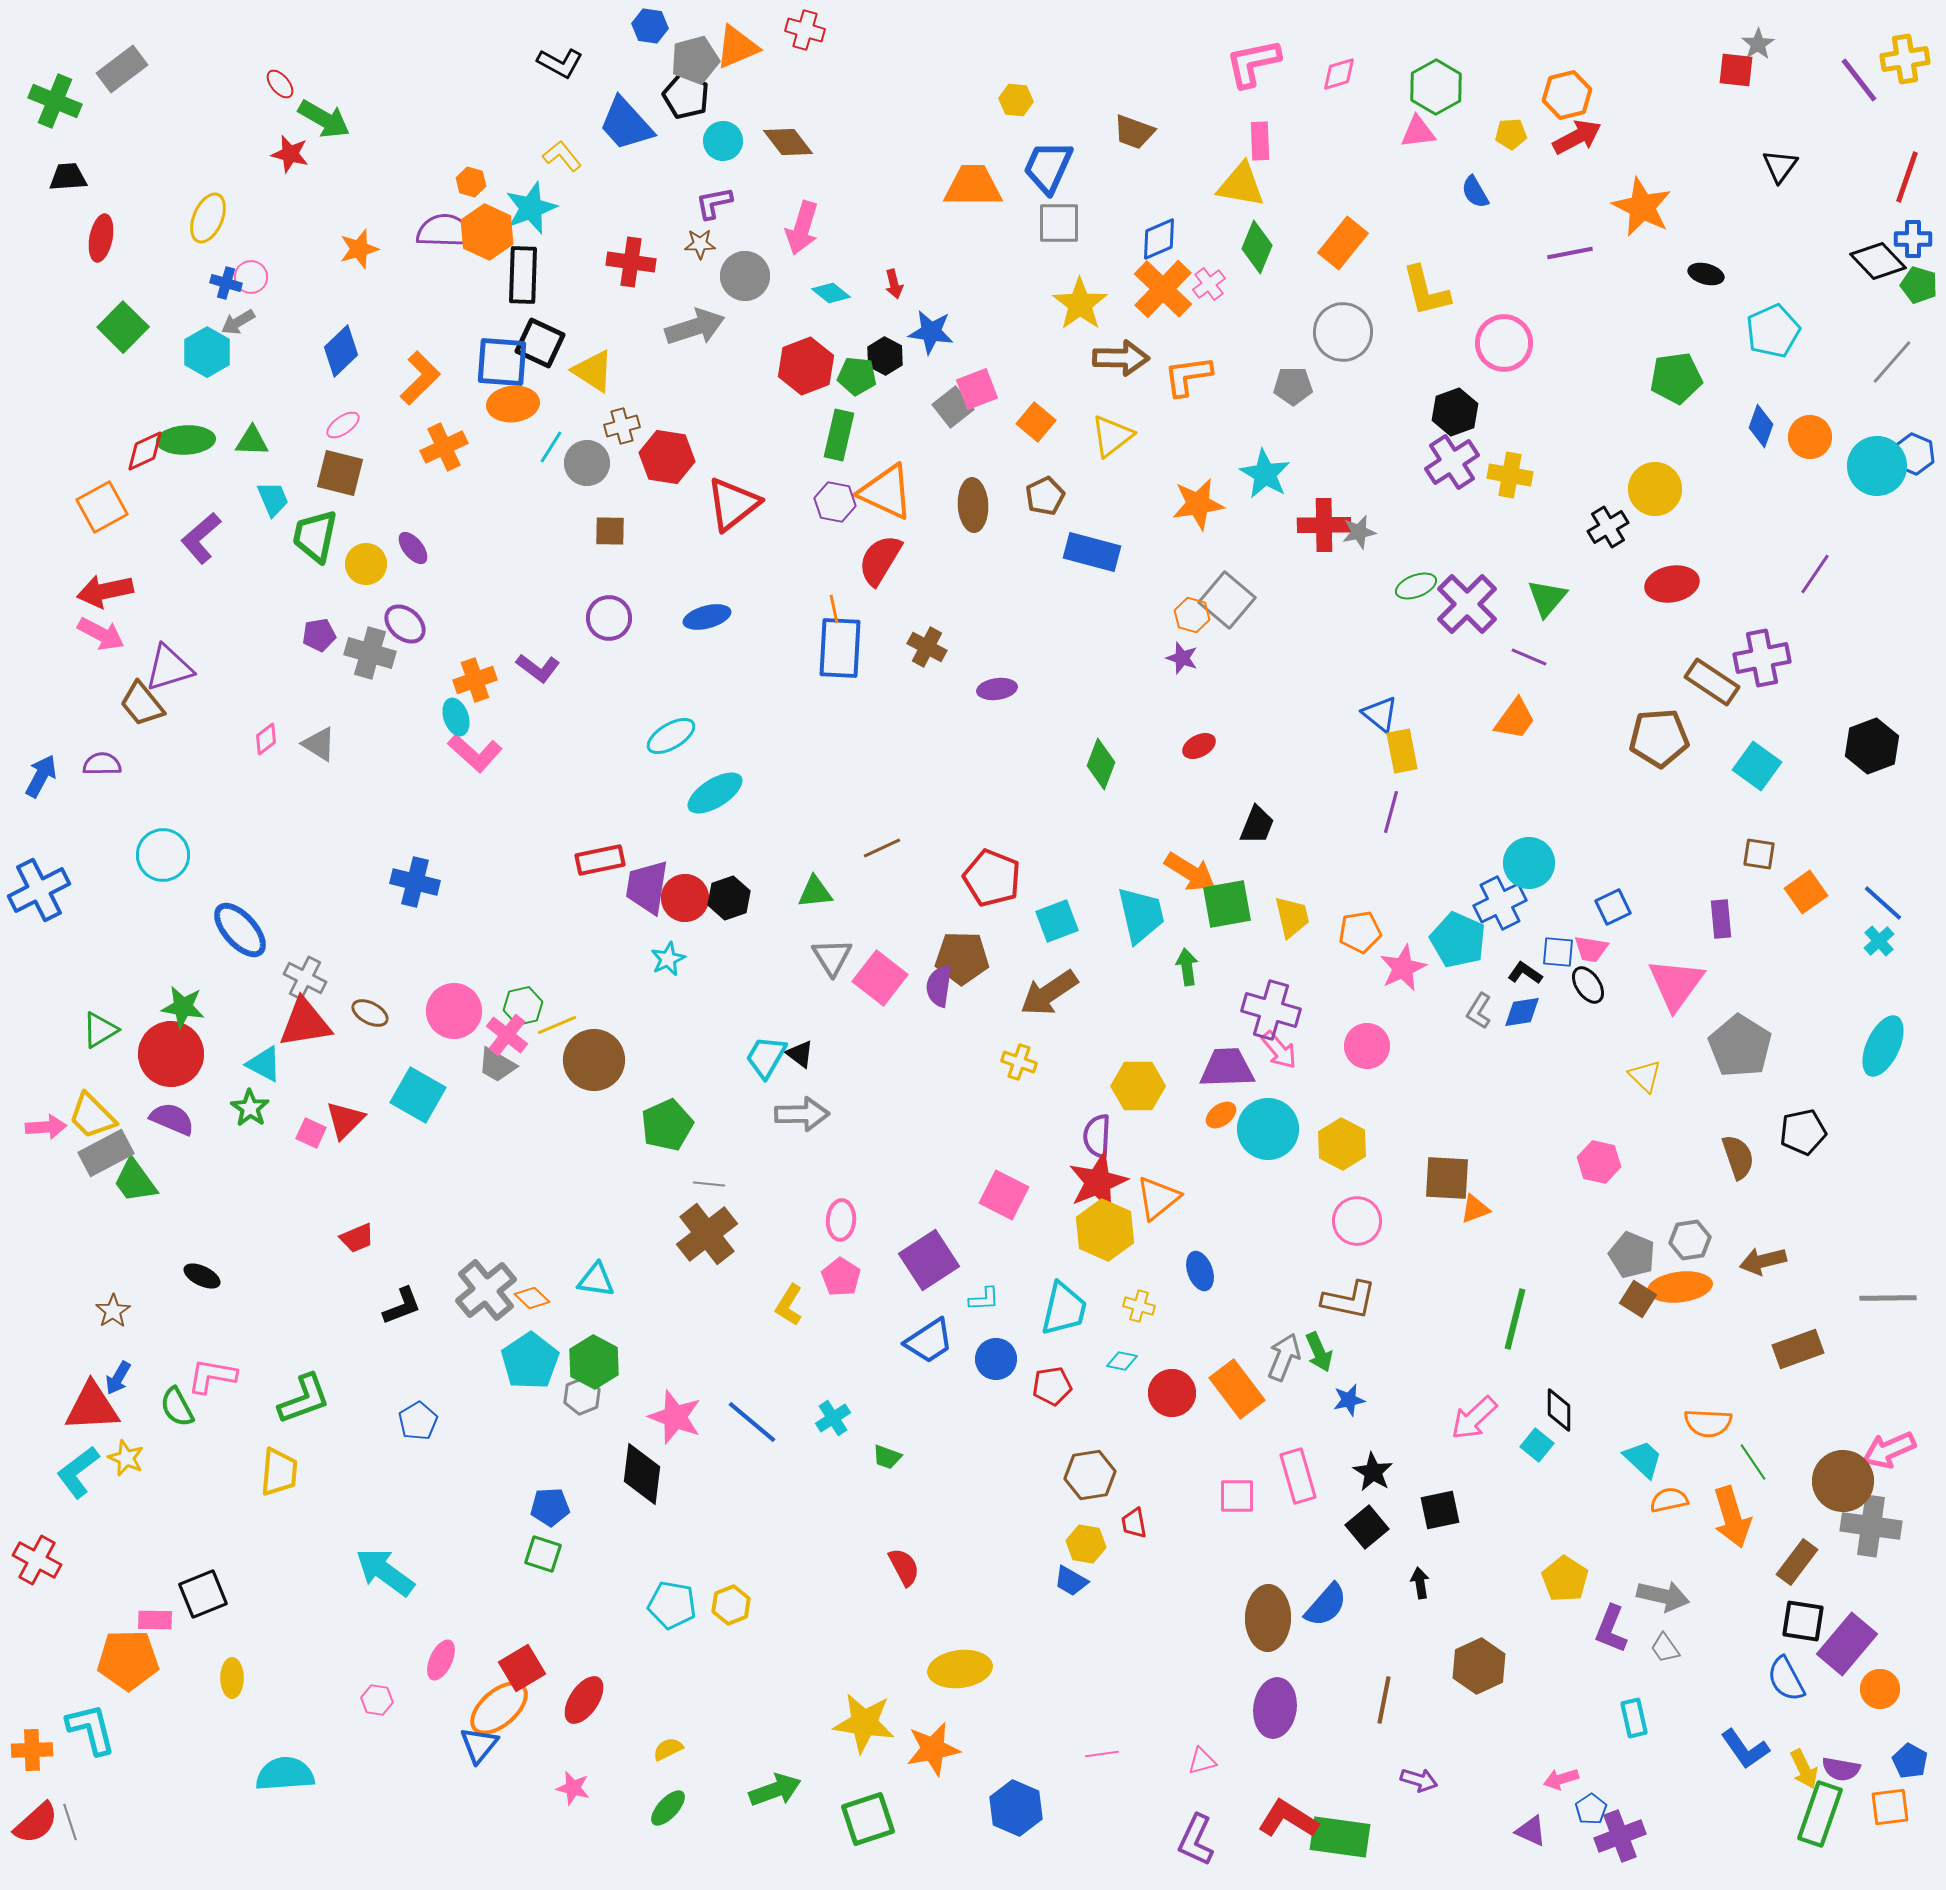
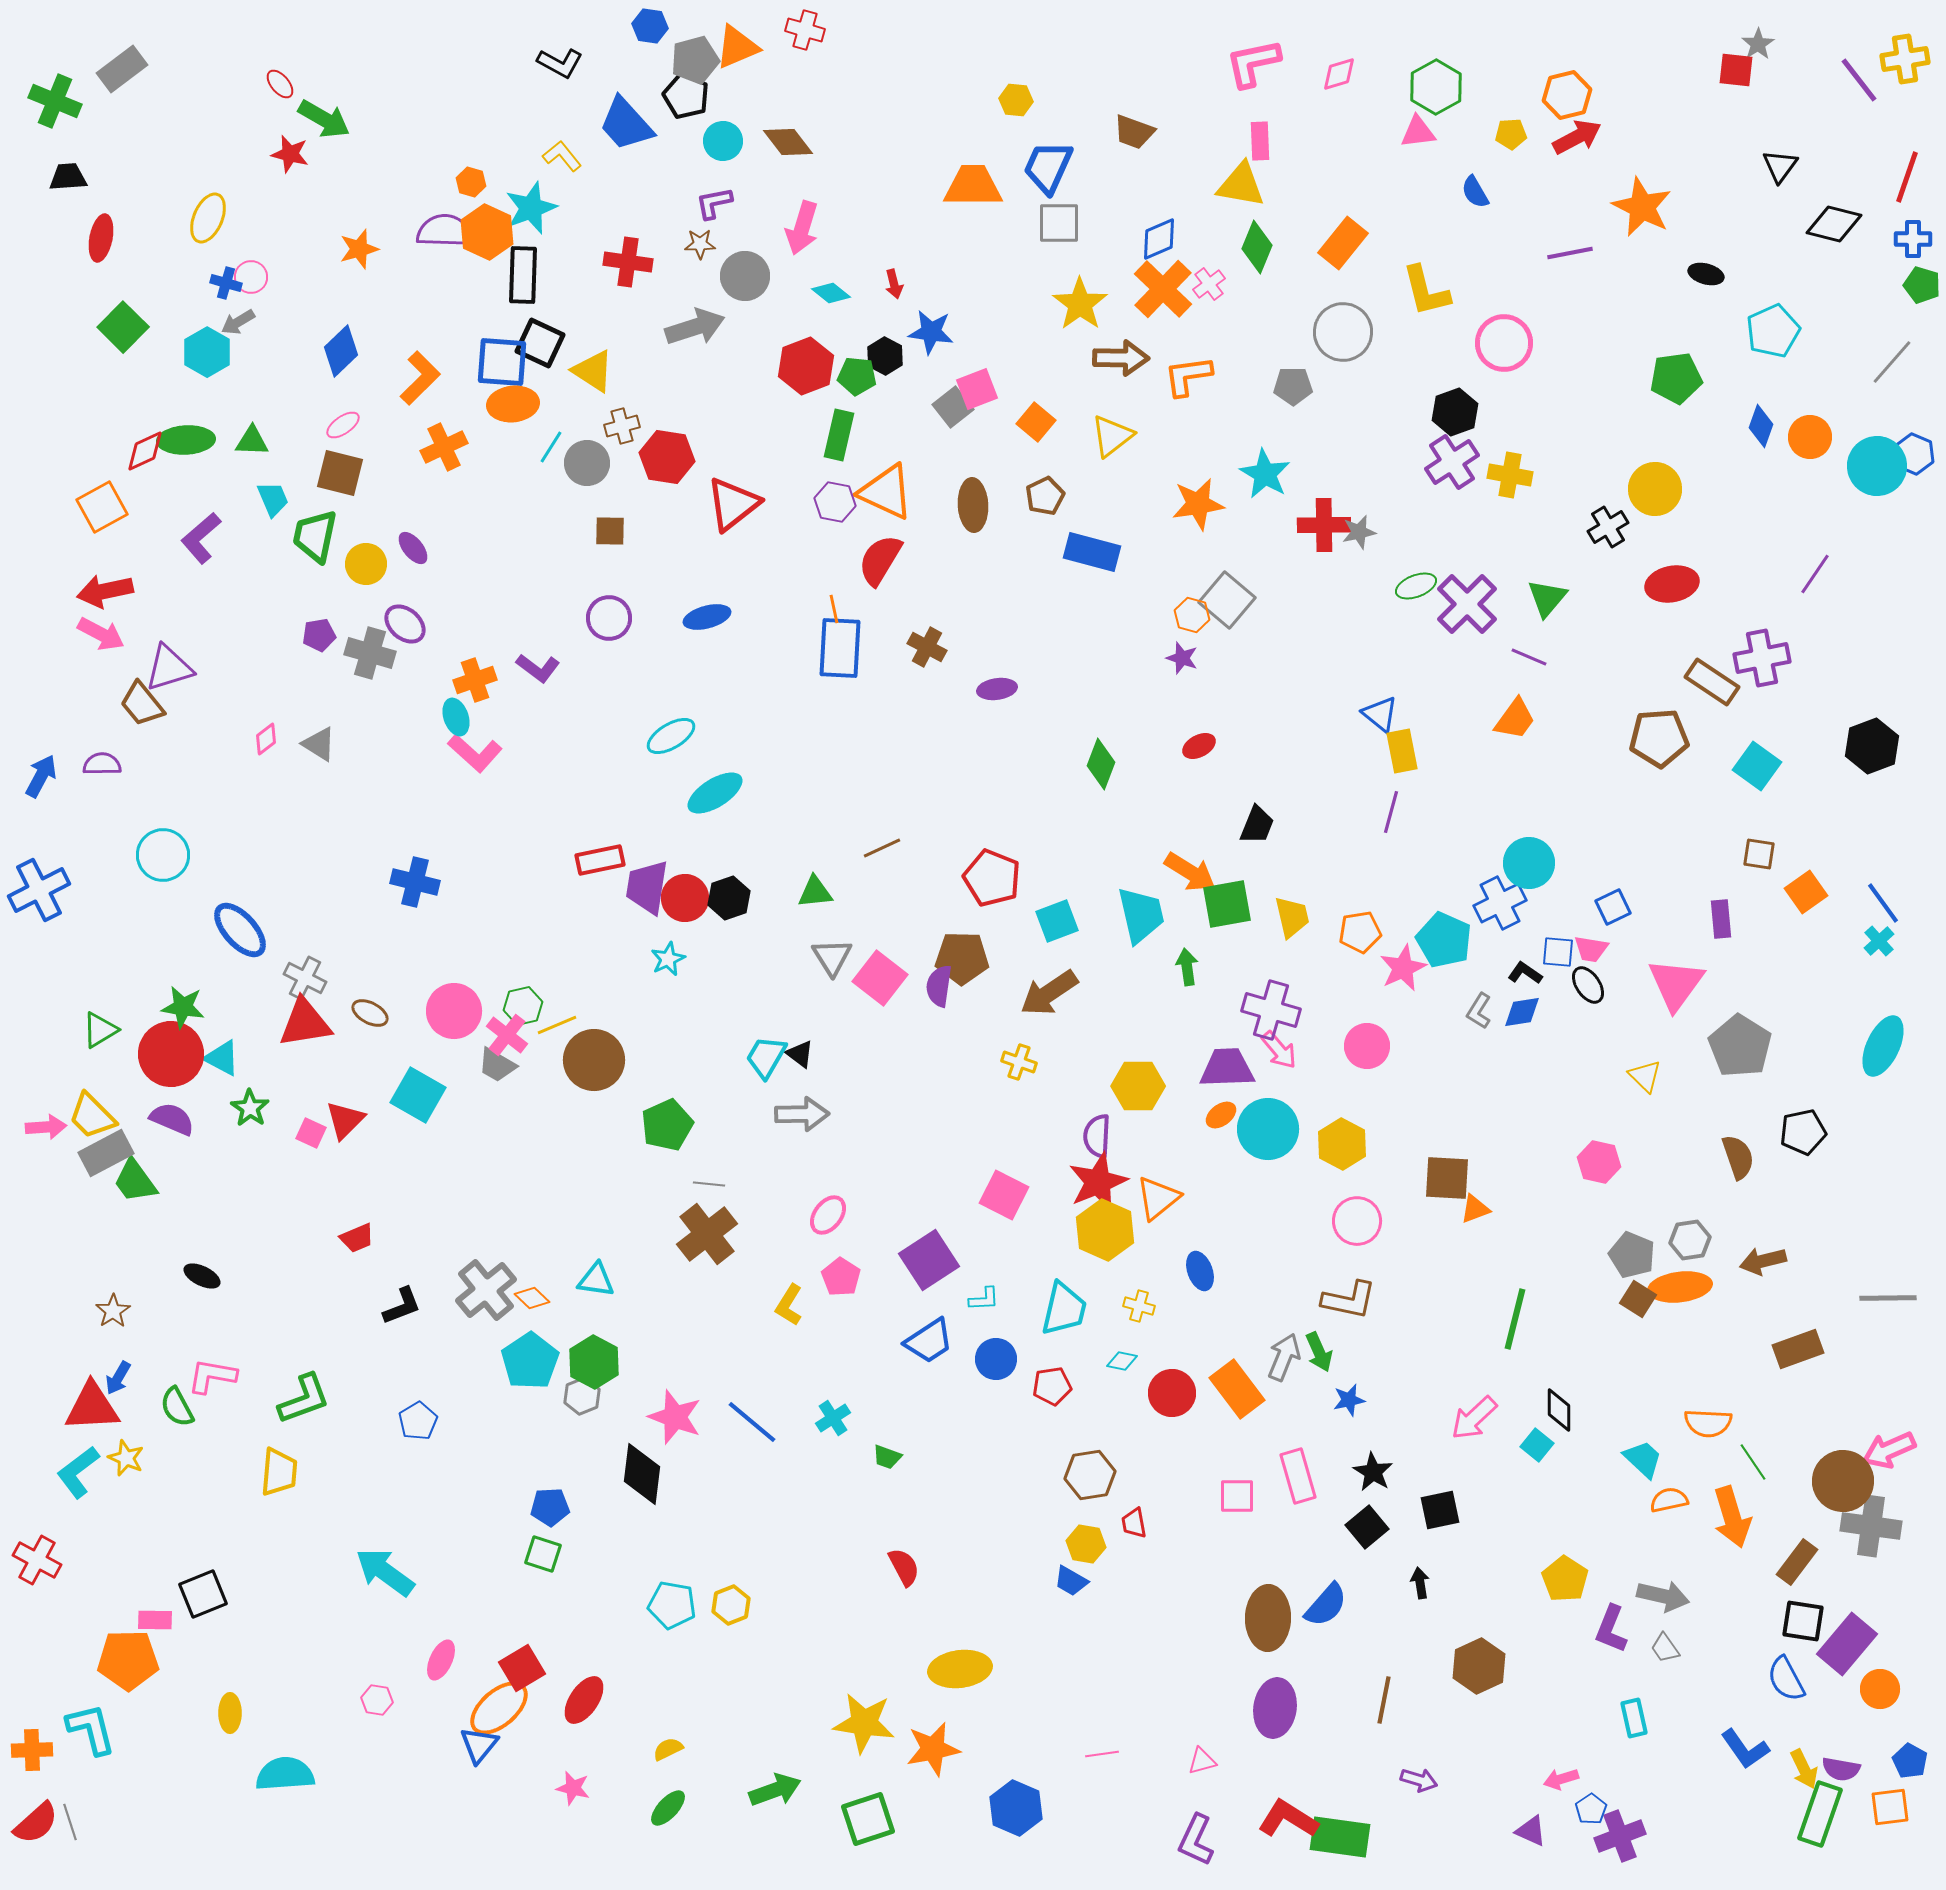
black diamond at (1878, 261): moved 44 px left, 37 px up; rotated 32 degrees counterclockwise
red cross at (631, 262): moved 3 px left
green pentagon at (1919, 285): moved 3 px right
blue line at (1883, 903): rotated 12 degrees clockwise
cyan pentagon at (1458, 940): moved 14 px left
cyan triangle at (264, 1064): moved 42 px left, 6 px up
pink ellipse at (841, 1220): moved 13 px left, 5 px up; rotated 33 degrees clockwise
yellow ellipse at (232, 1678): moved 2 px left, 35 px down
